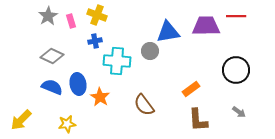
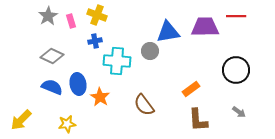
purple trapezoid: moved 1 px left, 1 px down
